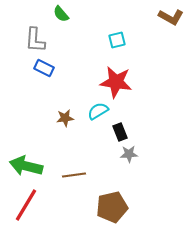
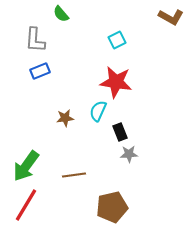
cyan square: rotated 12 degrees counterclockwise
blue rectangle: moved 4 px left, 3 px down; rotated 48 degrees counterclockwise
cyan semicircle: rotated 35 degrees counterclockwise
green arrow: rotated 68 degrees counterclockwise
